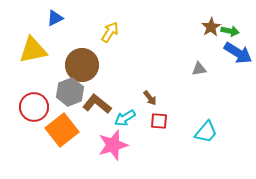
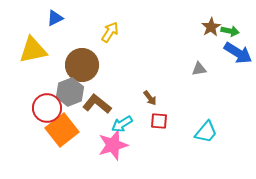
red circle: moved 13 px right, 1 px down
cyan arrow: moved 3 px left, 6 px down
